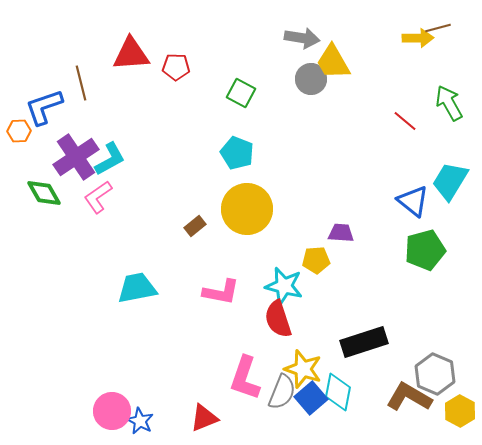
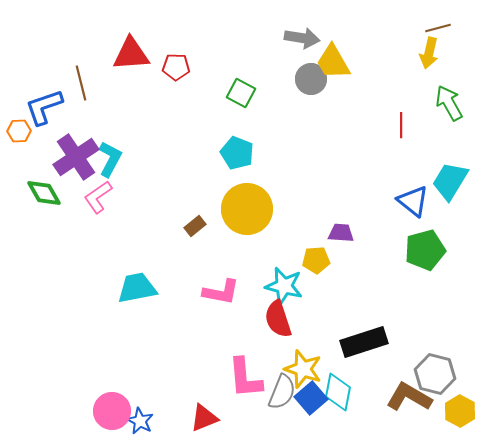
yellow arrow at (418, 38): moved 11 px right, 15 px down; rotated 104 degrees clockwise
red line at (405, 121): moved 4 px left, 4 px down; rotated 50 degrees clockwise
cyan L-shape at (110, 159): rotated 33 degrees counterclockwise
gray hexagon at (435, 374): rotated 9 degrees counterclockwise
pink L-shape at (245, 378): rotated 24 degrees counterclockwise
